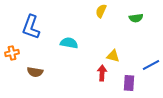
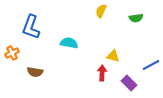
orange cross: rotated 16 degrees counterclockwise
purple rectangle: rotated 49 degrees counterclockwise
